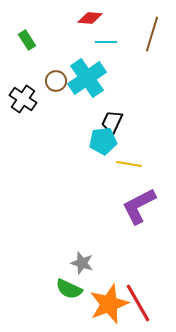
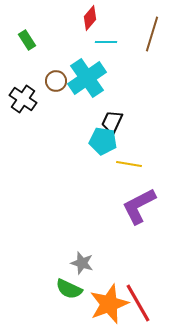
red diamond: rotated 55 degrees counterclockwise
cyan pentagon: rotated 16 degrees clockwise
